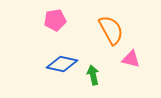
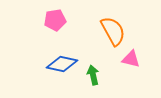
orange semicircle: moved 2 px right, 1 px down
